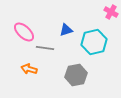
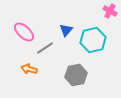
pink cross: moved 1 px left, 1 px up
blue triangle: rotated 32 degrees counterclockwise
cyan hexagon: moved 1 px left, 2 px up
gray line: rotated 42 degrees counterclockwise
